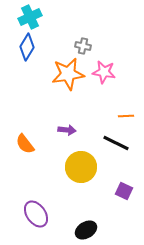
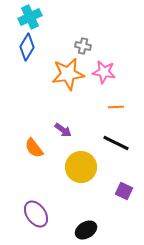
orange line: moved 10 px left, 9 px up
purple arrow: moved 4 px left; rotated 30 degrees clockwise
orange semicircle: moved 9 px right, 4 px down
